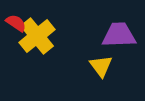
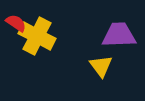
yellow cross: rotated 24 degrees counterclockwise
